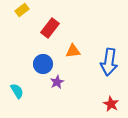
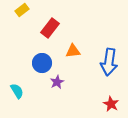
blue circle: moved 1 px left, 1 px up
